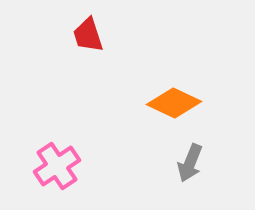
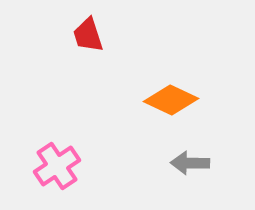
orange diamond: moved 3 px left, 3 px up
gray arrow: rotated 69 degrees clockwise
